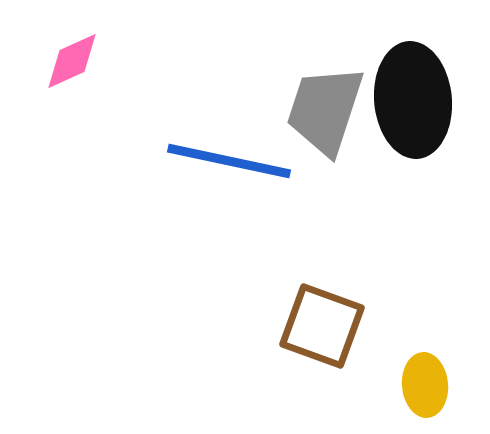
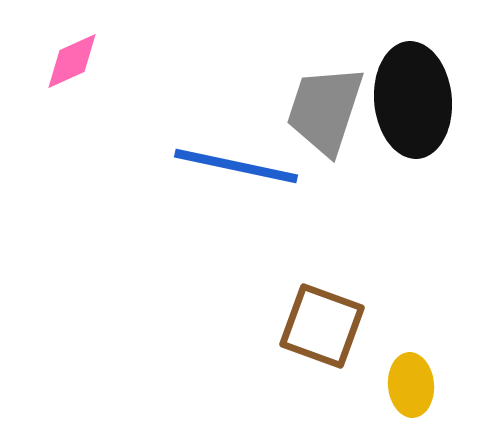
blue line: moved 7 px right, 5 px down
yellow ellipse: moved 14 px left
